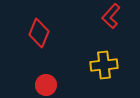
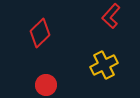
red diamond: moved 1 px right; rotated 24 degrees clockwise
yellow cross: rotated 20 degrees counterclockwise
